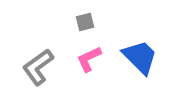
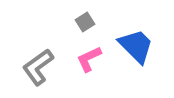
gray square: rotated 18 degrees counterclockwise
blue trapezoid: moved 4 px left, 11 px up
